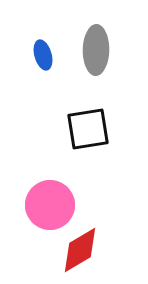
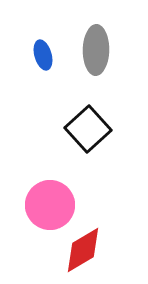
black square: rotated 33 degrees counterclockwise
red diamond: moved 3 px right
